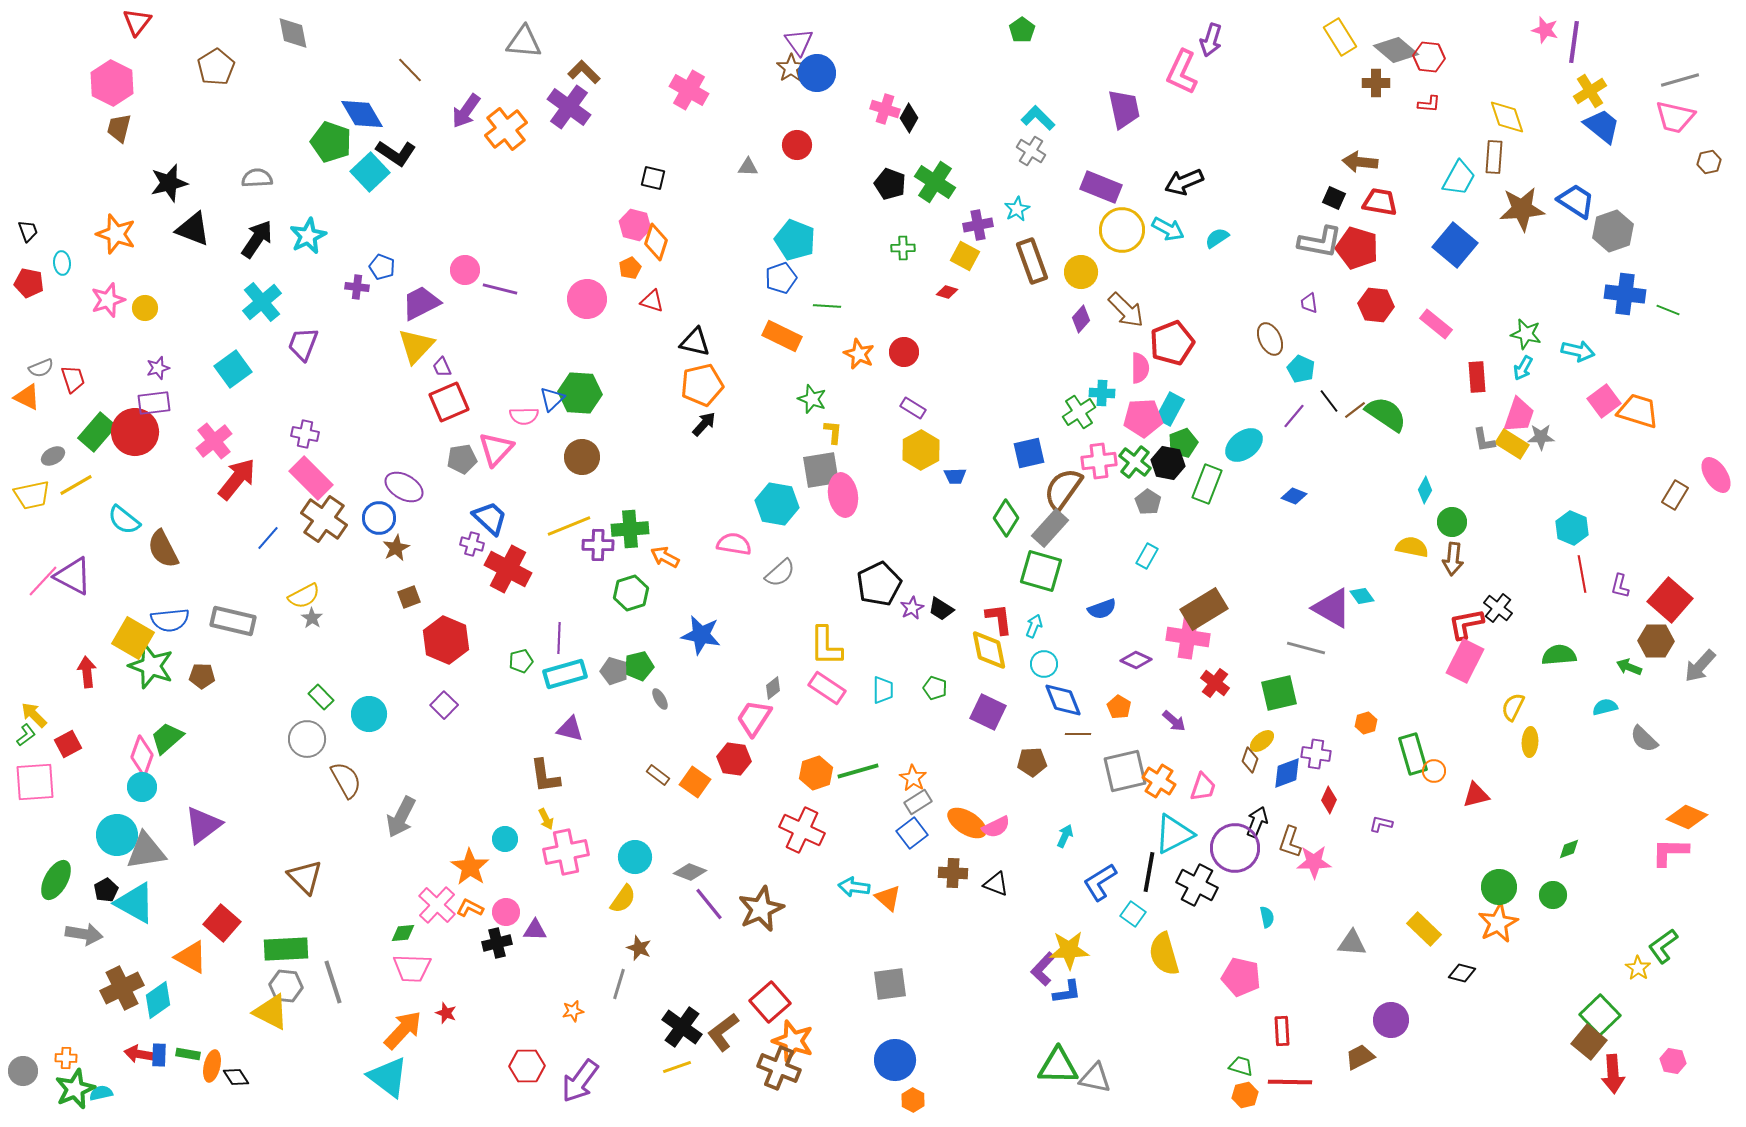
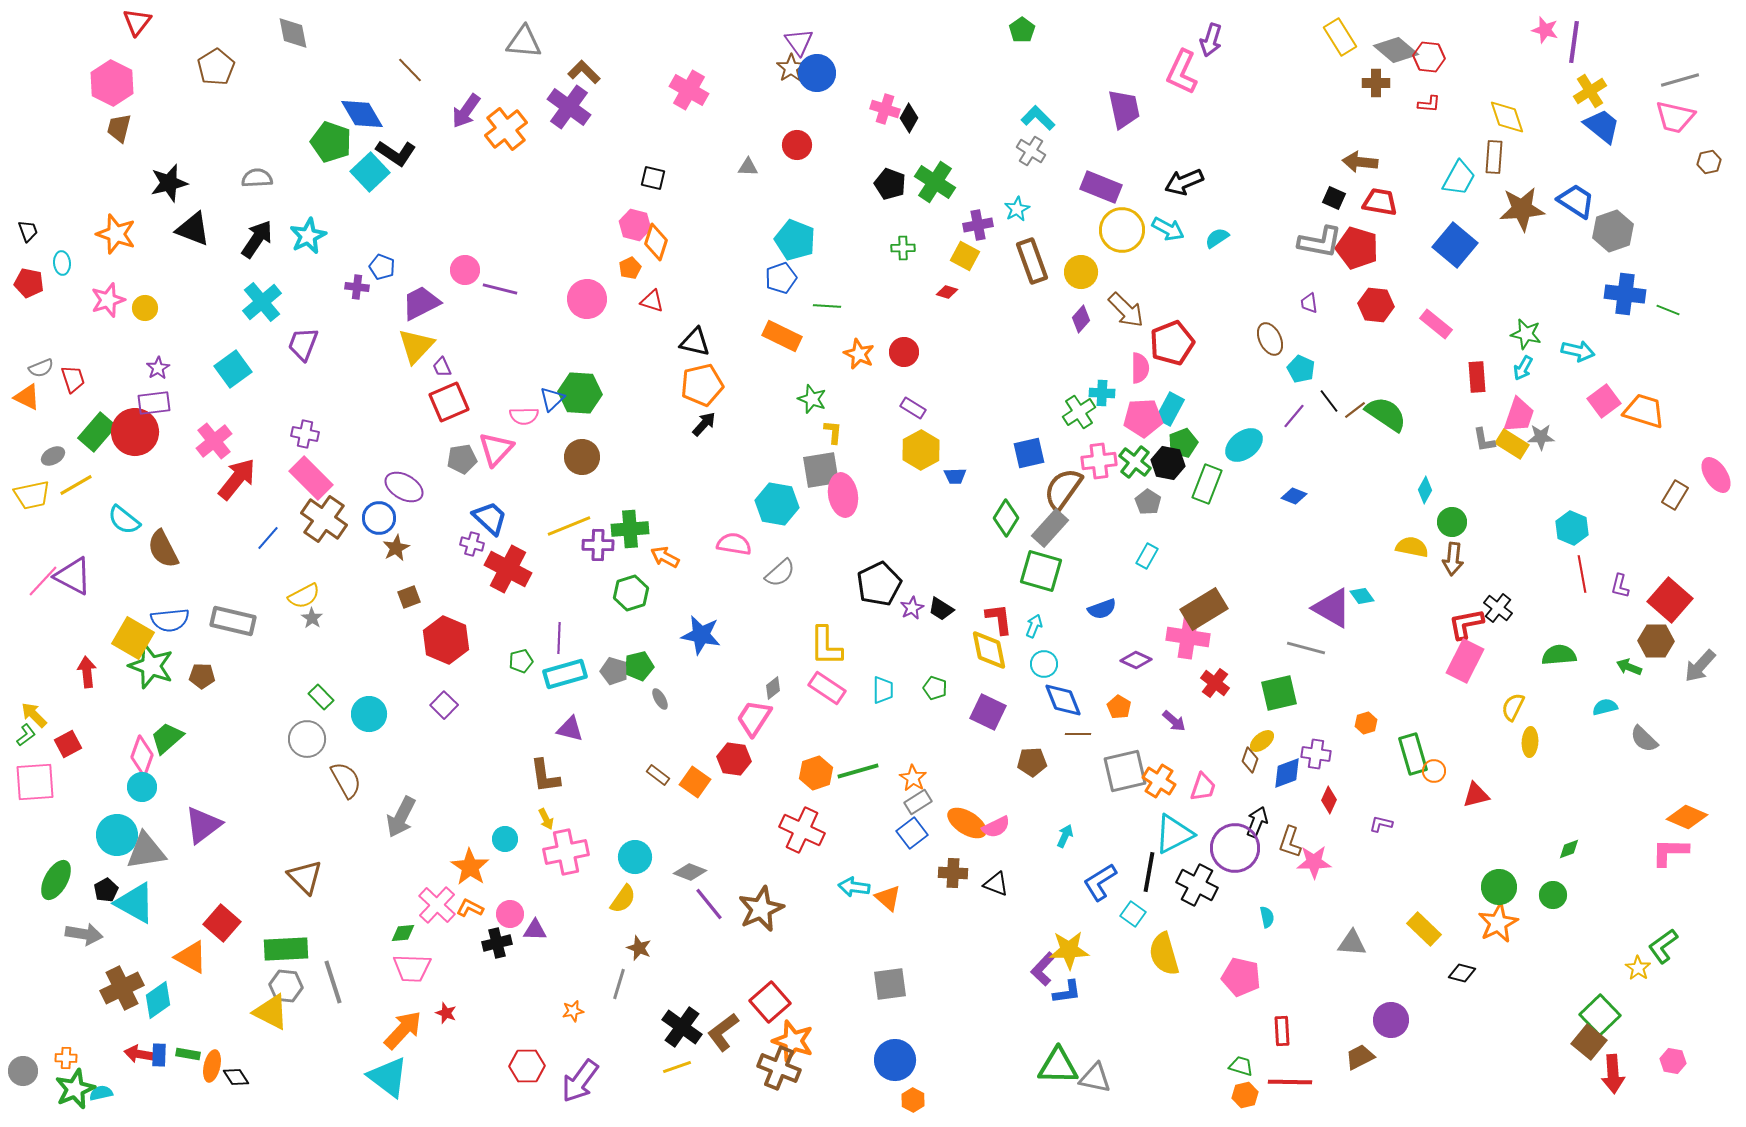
purple star at (158, 368): rotated 15 degrees counterclockwise
orange trapezoid at (1638, 411): moved 6 px right
pink circle at (506, 912): moved 4 px right, 2 px down
